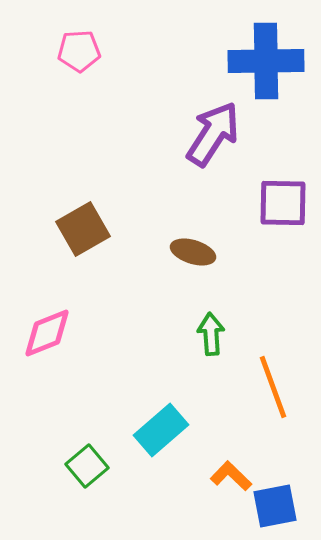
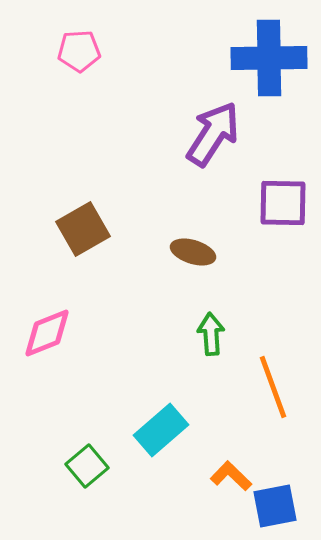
blue cross: moved 3 px right, 3 px up
